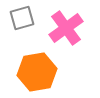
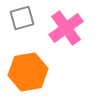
orange hexagon: moved 9 px left
